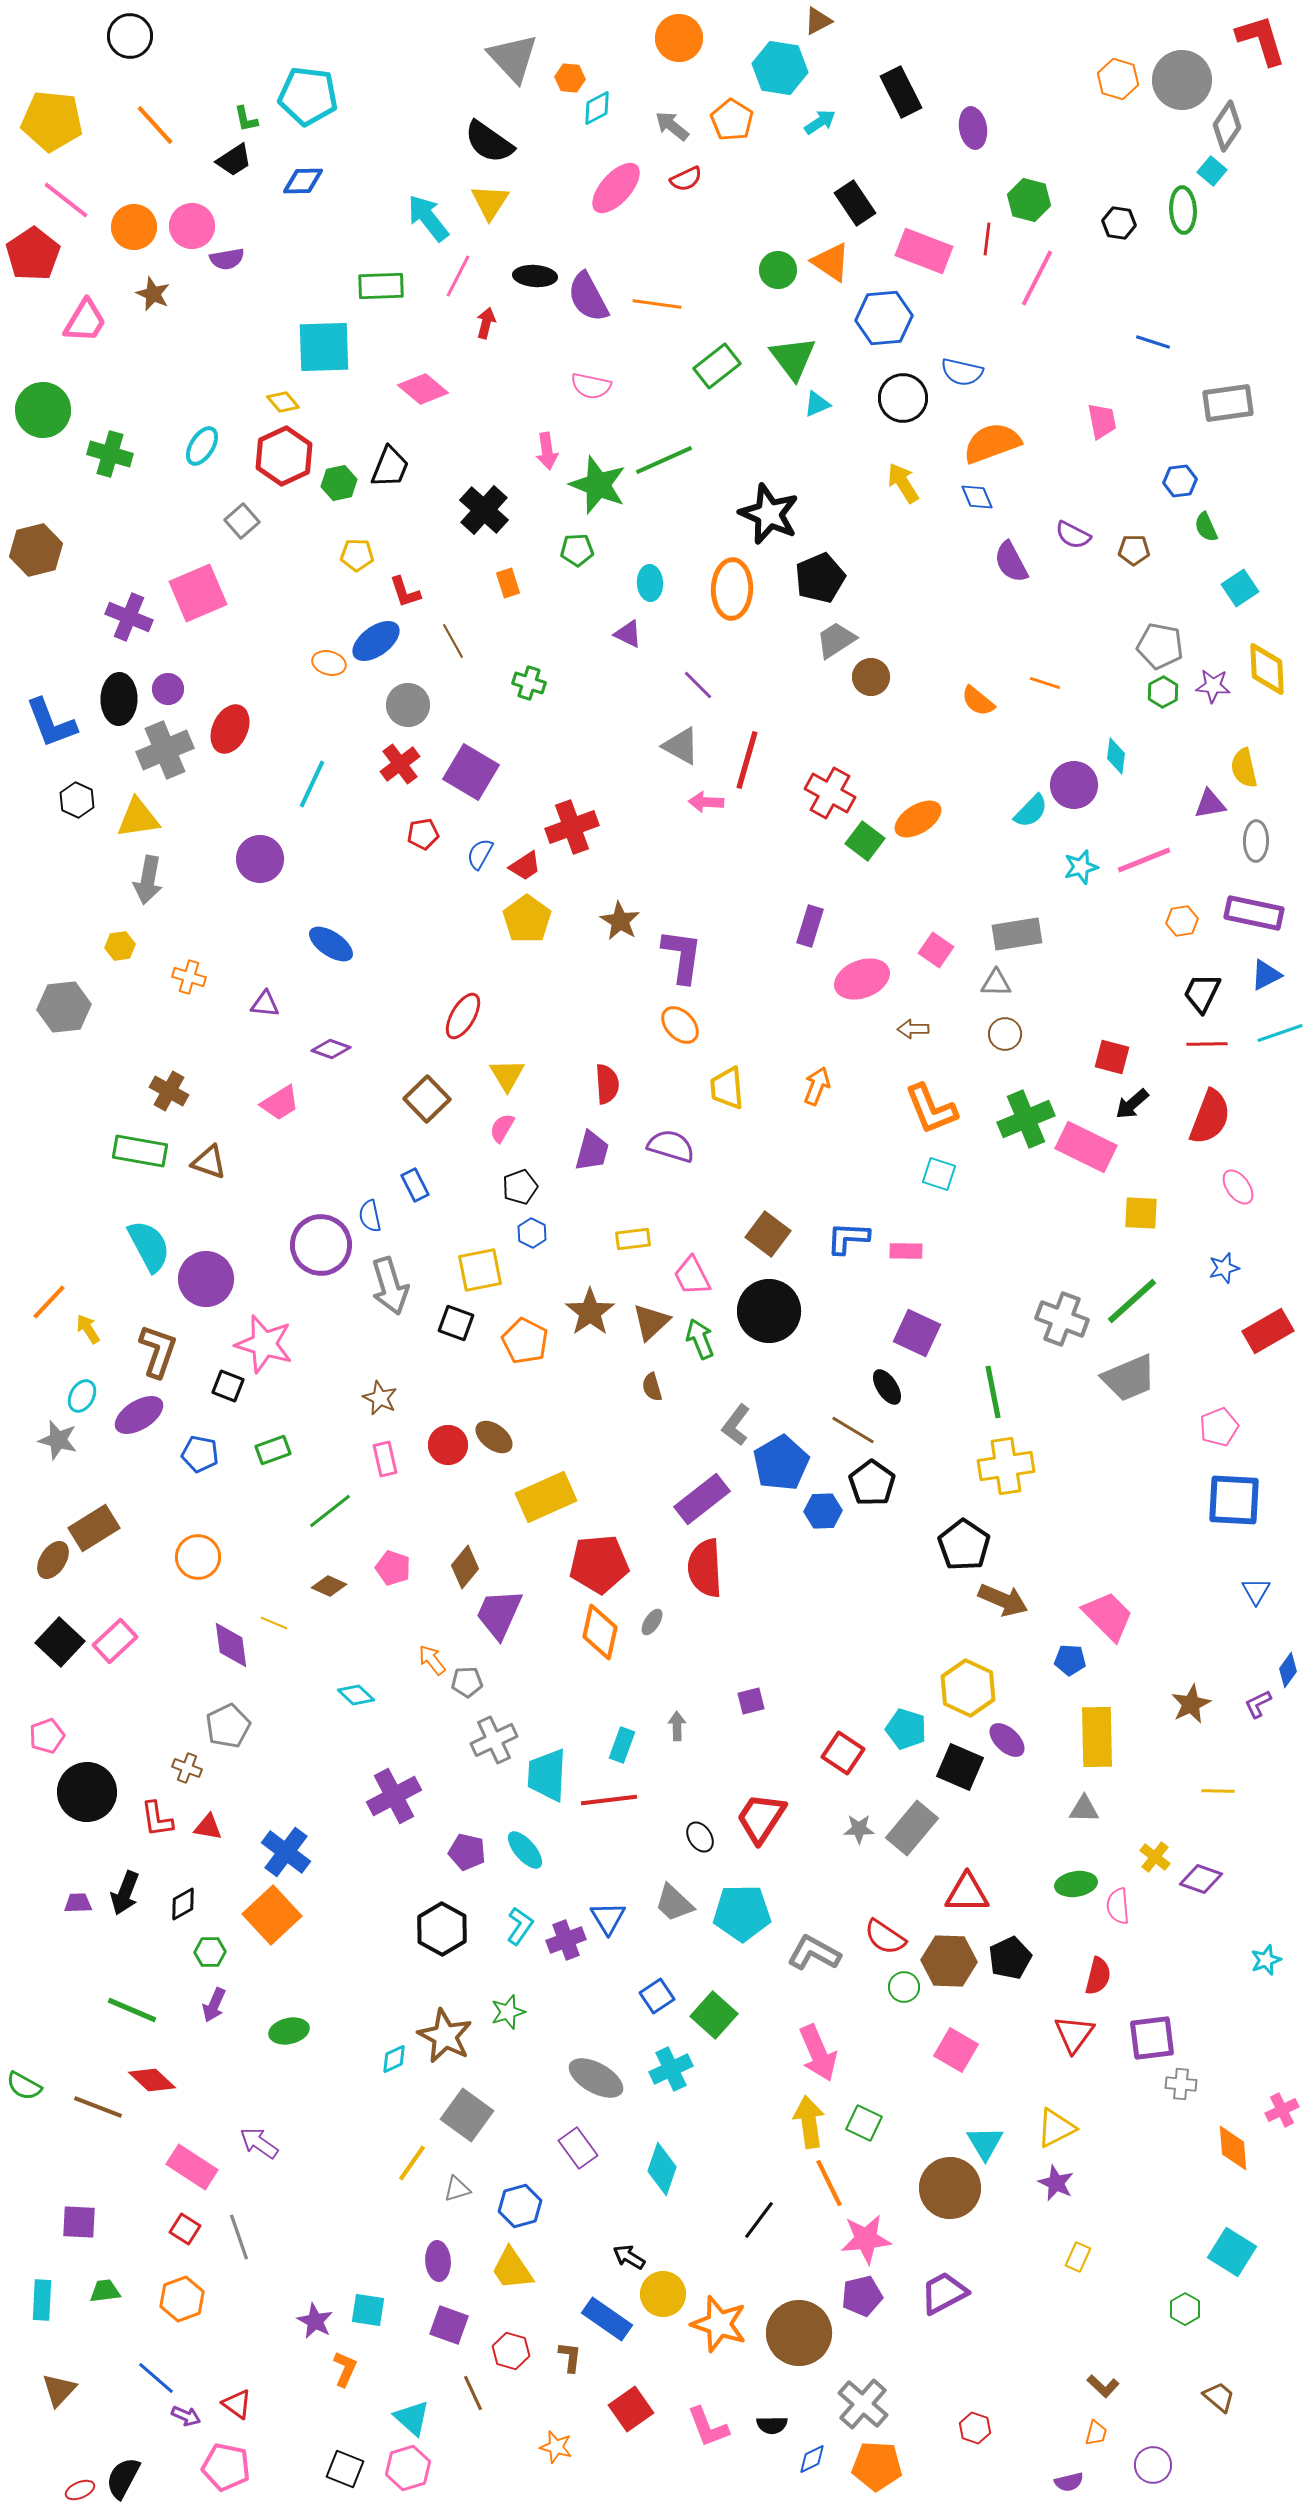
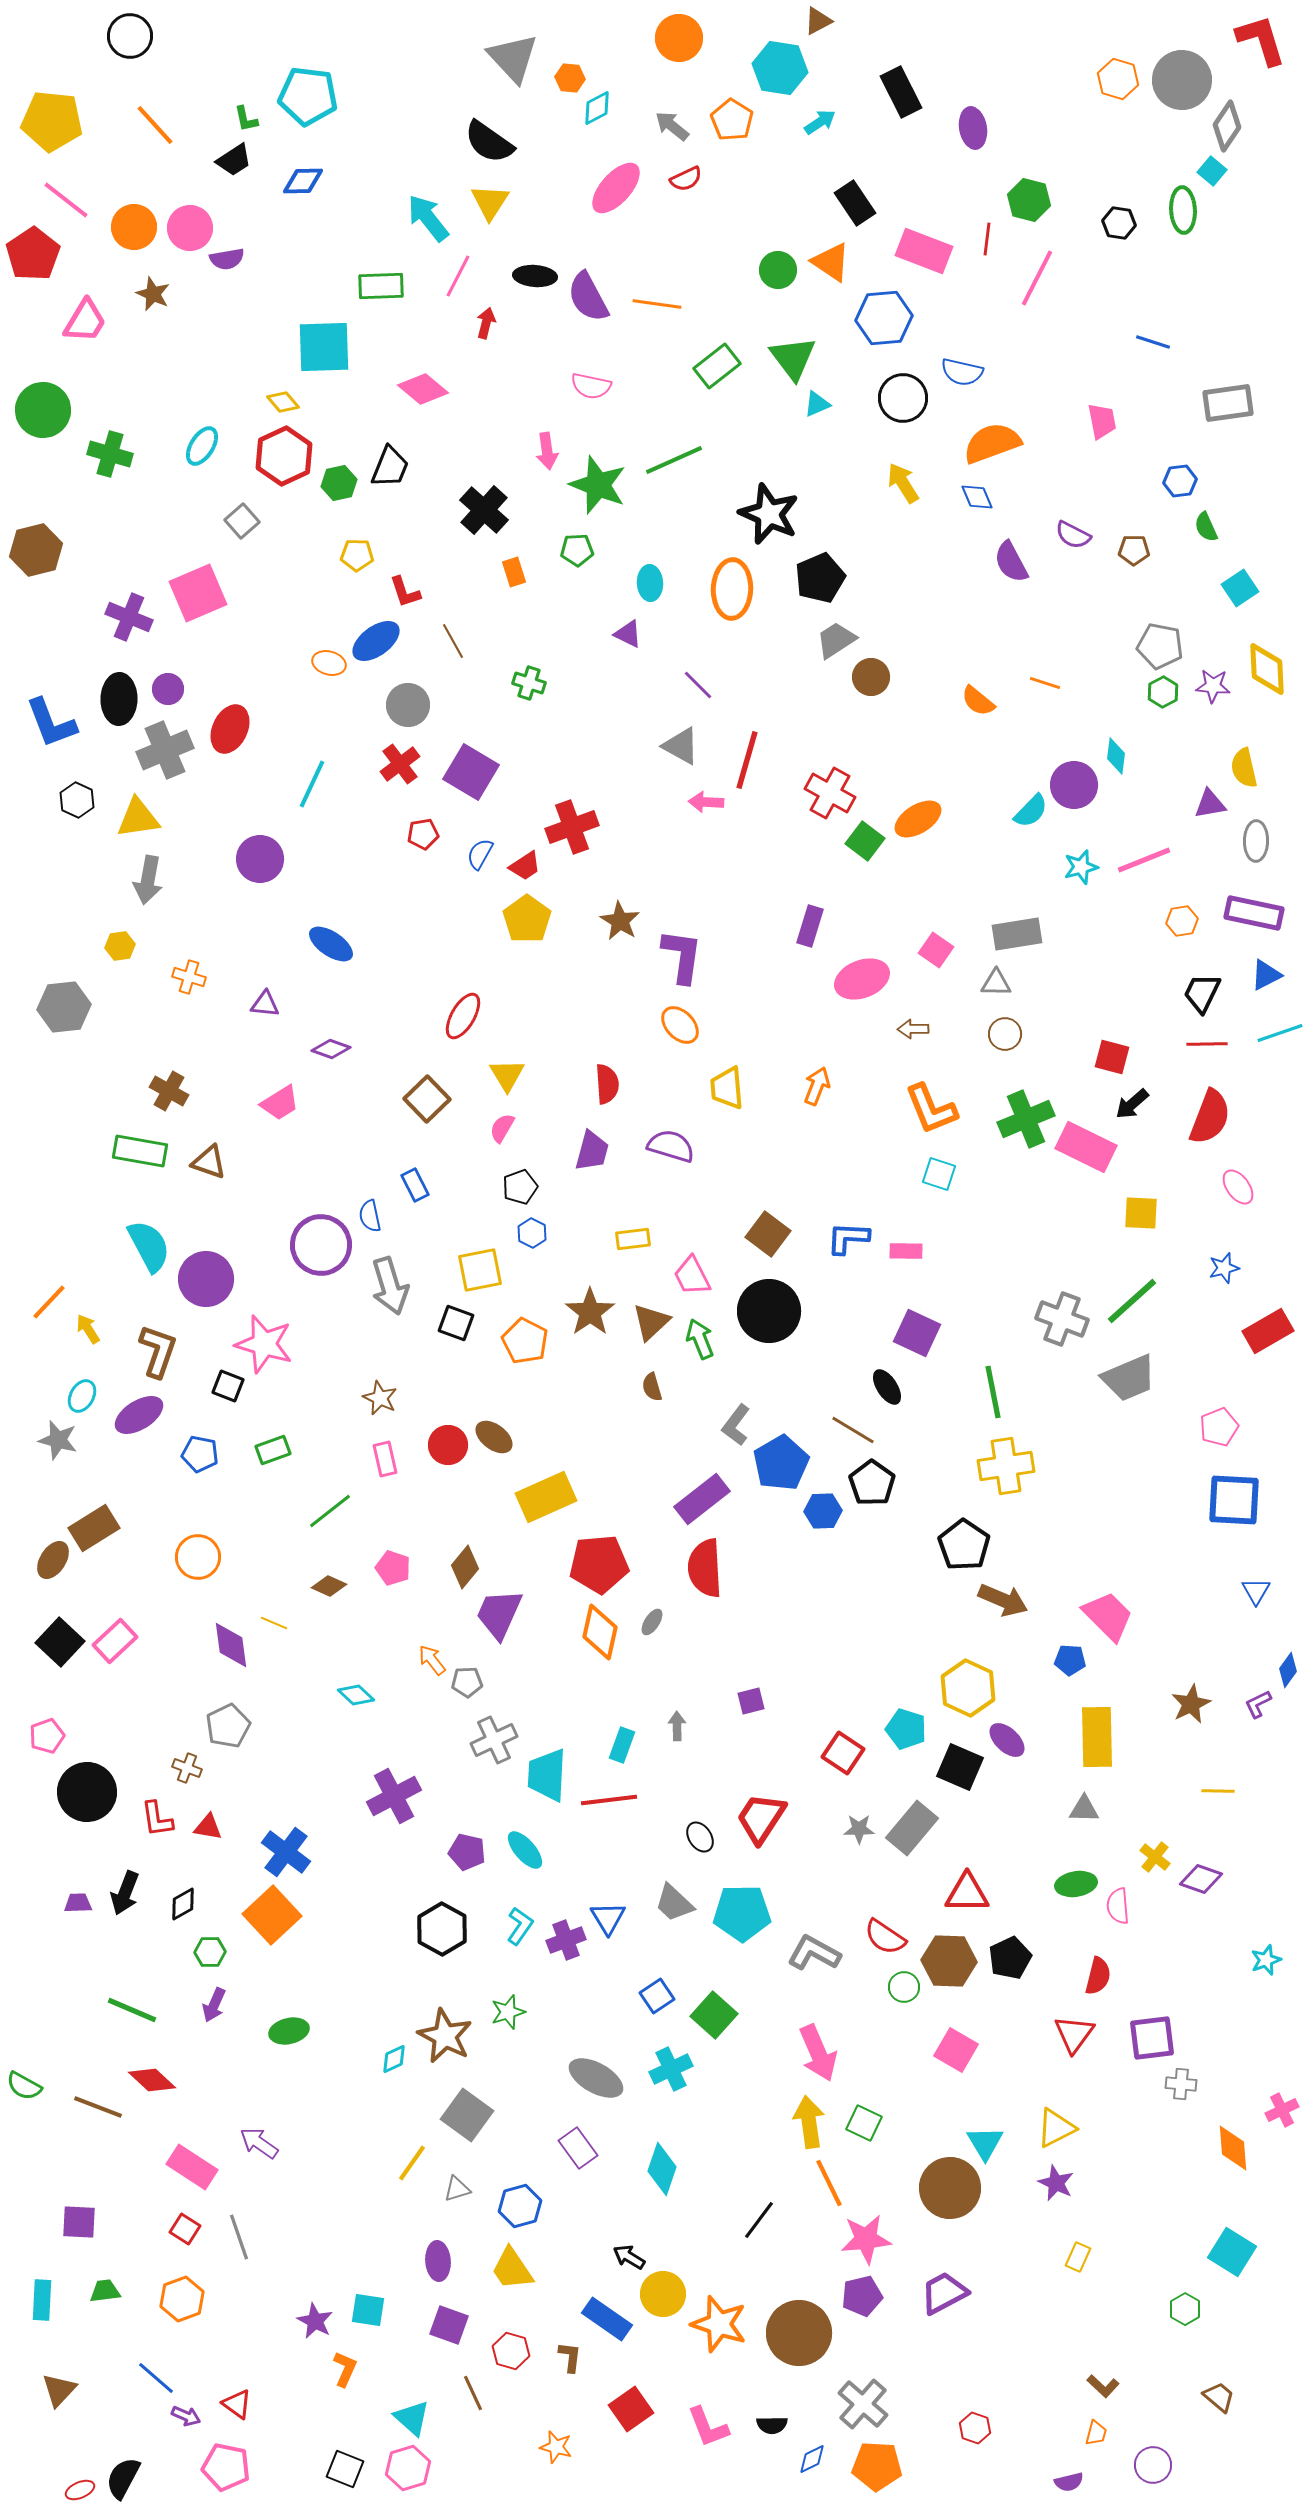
pink circle at (192, 226): moved 2 px left, 2 px down
green line at (664, 460): moved 10 px right
orange rectangle at (508, 583): moved 6 px right, 11 px up
